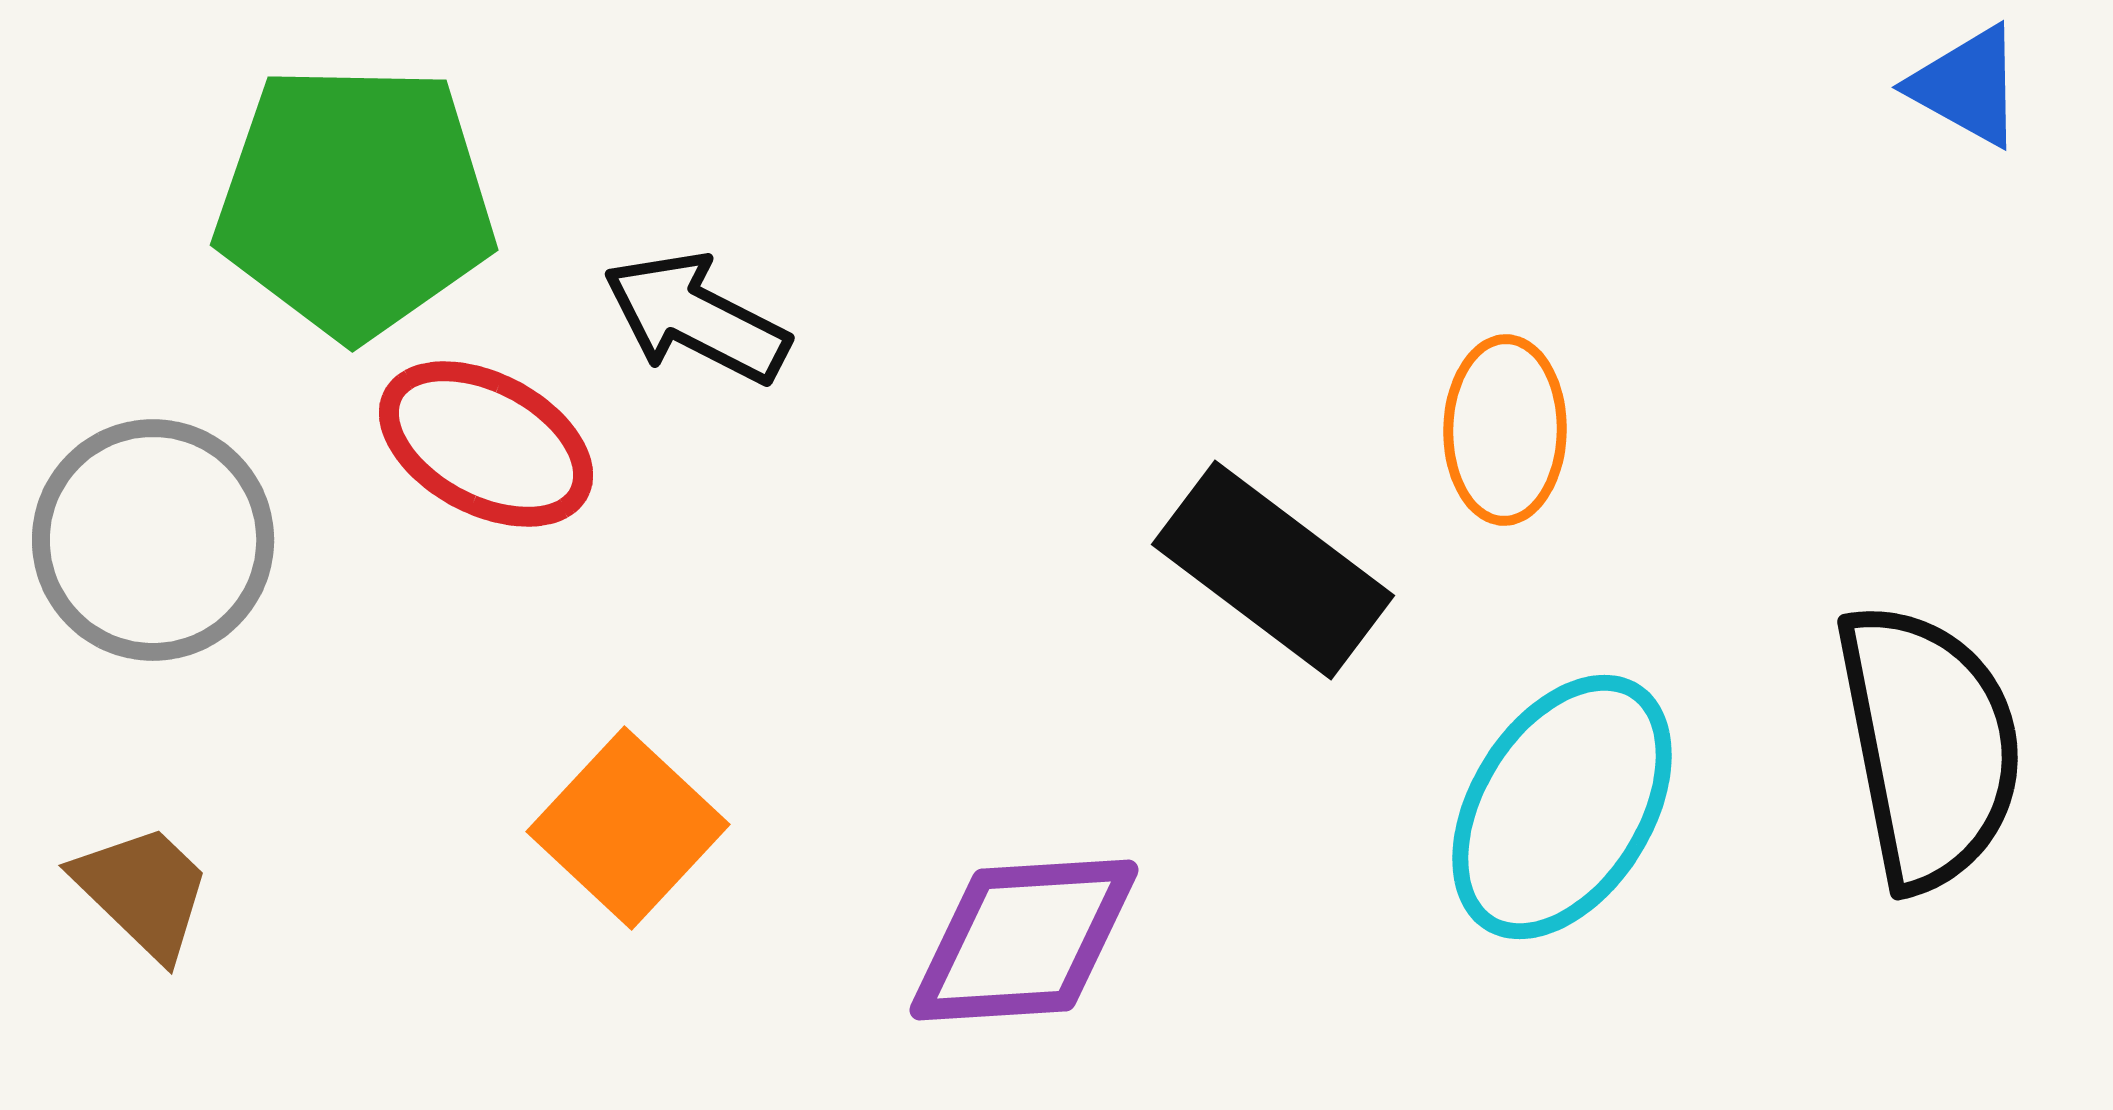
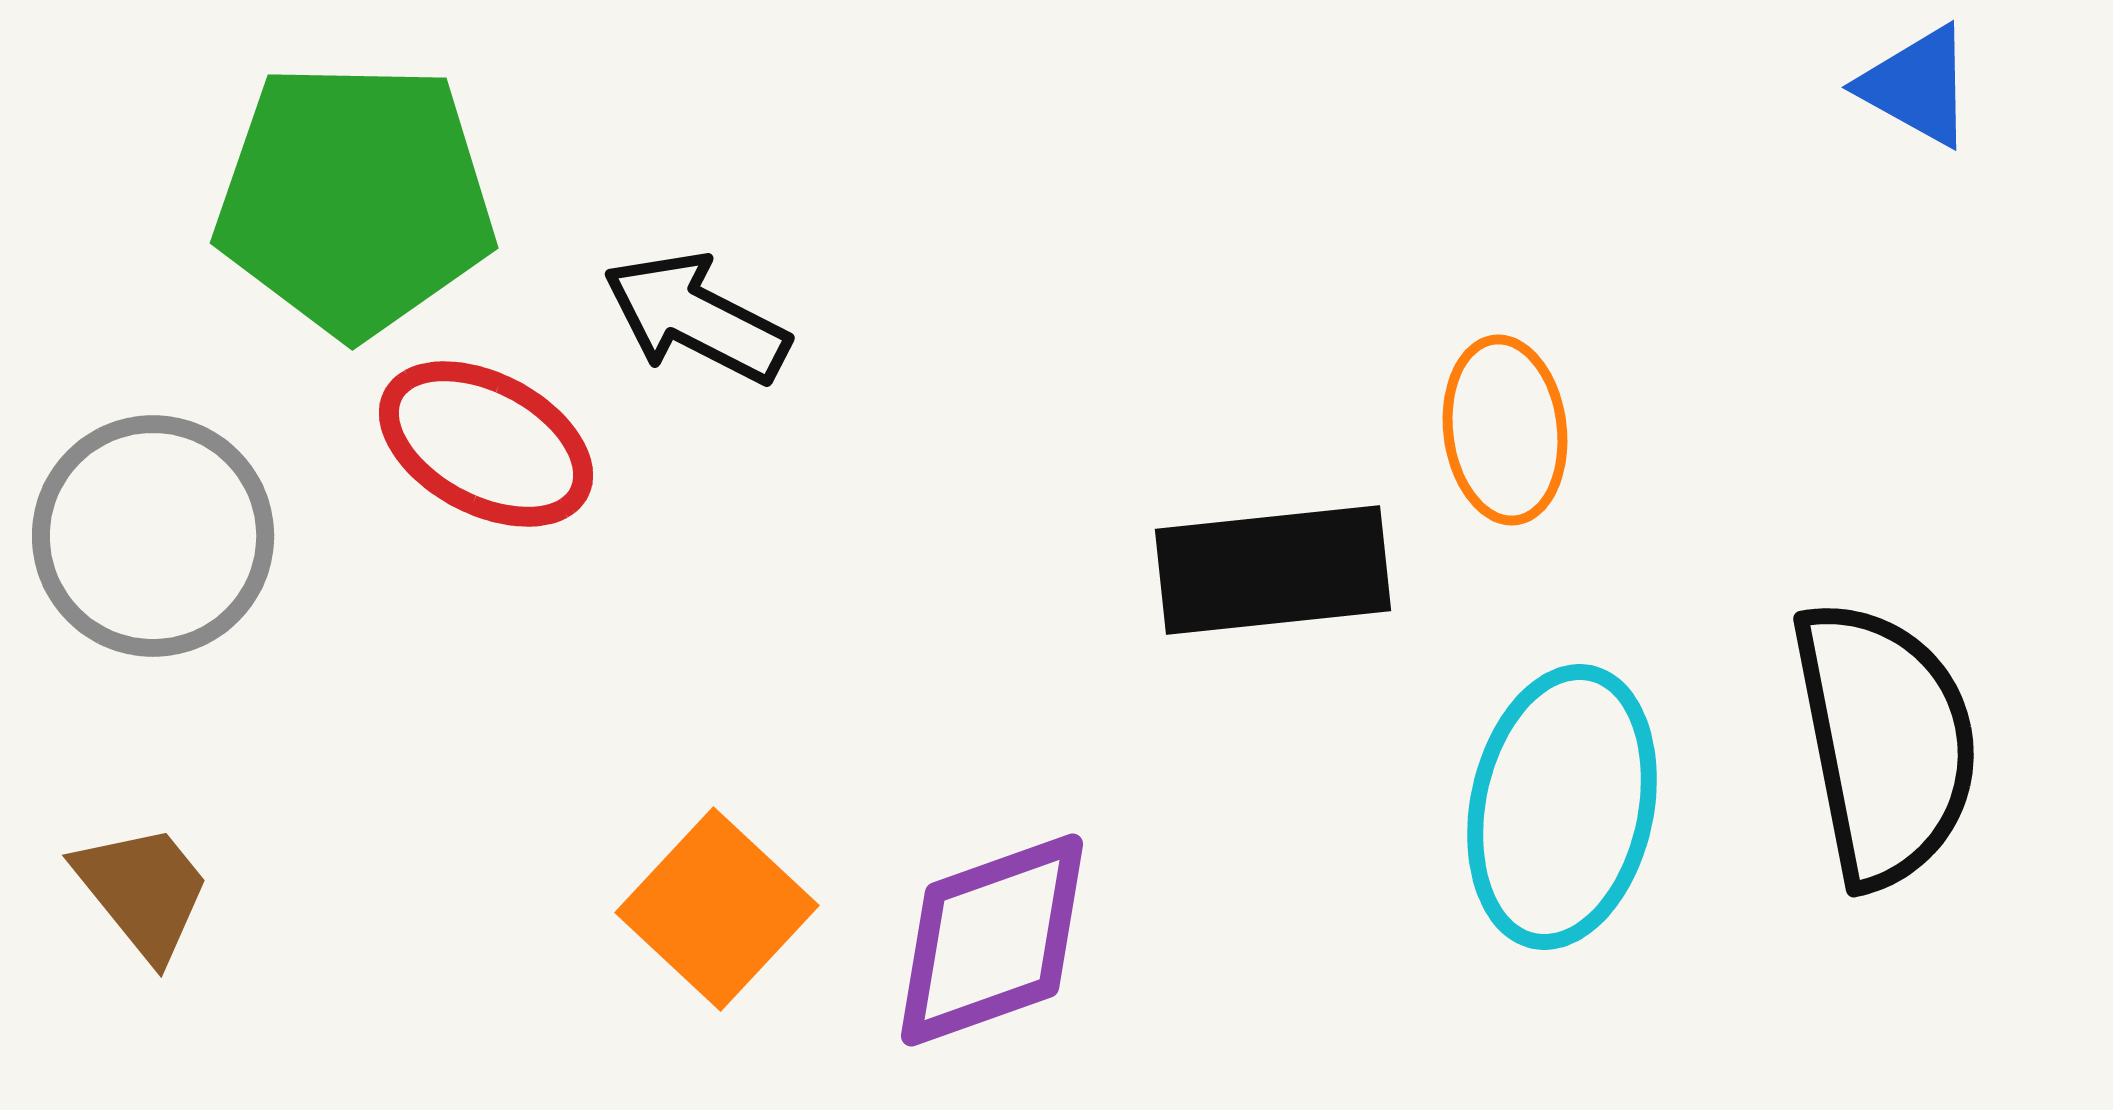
blue triangle: moved 50 px left
green pentagon: moved 2 px up
orange ellipse: rotated 8 degrees counterclockwise
gray circle: moved 4 px up
black rectangle: rotated 43 degrees counterclockwise
black semicircle: moved 44 px left, 3 px up
cyan ellipse: rotated 20 degrees counterclockwise
orange square: moved 89 px right, 81 px down
brown trapezoid: rotated 7 degrees clockwise
purple diamond: moved 32 px left; rotated 16 degrees counterclockwise
